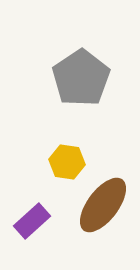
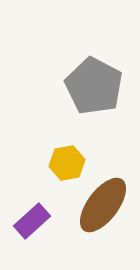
gray pentagon: moved 13 px right, 8 px down; rotated 10 degrees counterclockwise
yellow hexagon: moved 1 px down; rotated 20 degrees counterclockwise
